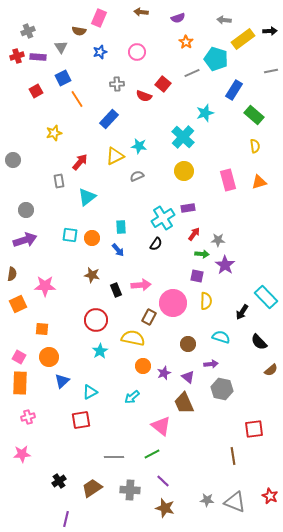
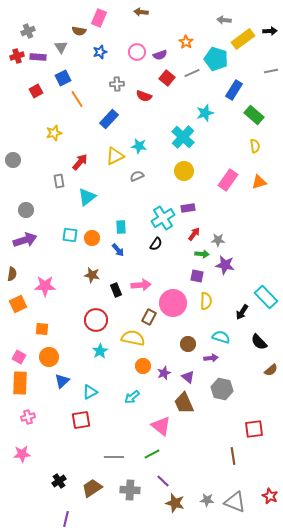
purple semicircle at (178, 18): moved 18 px left, 37 px down
red square at (163, 84): moved 4 px right, 6 px up
pink rectangle at (228, 180): rotated 50 degrees clockwise
purple star at (225, 265): rotated 24 degrees counterclockwise
purple arrow at (211, 364): moved 6 px up
brown star at (165, 508): moved 10 px right, 5 px up
